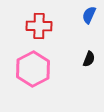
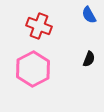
blue semicircle: rotated 54 degrees counterclockwise
red cross: rotated 20 degrees clockwise
